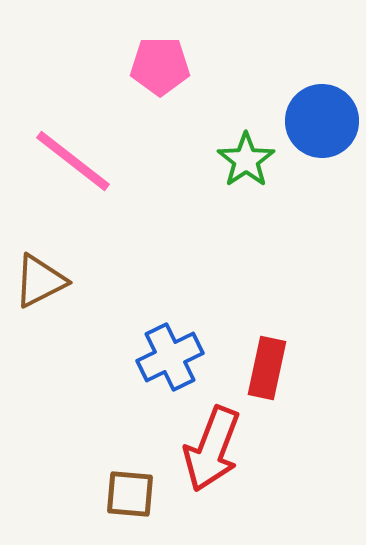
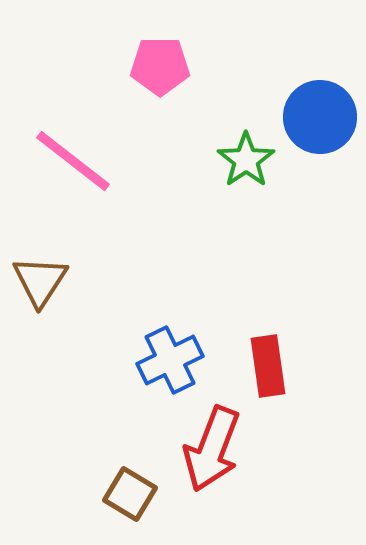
blue circle: moved 2 px left, 4 px up
brown triangle: rotated 30 degrees counterclockwise
blue cross: moved 3 px down
red rectangle: moved 1 px right, 2 px up; rotated 20 degrees counterclockwise
brown square: rotated 26 degrees clockwise
